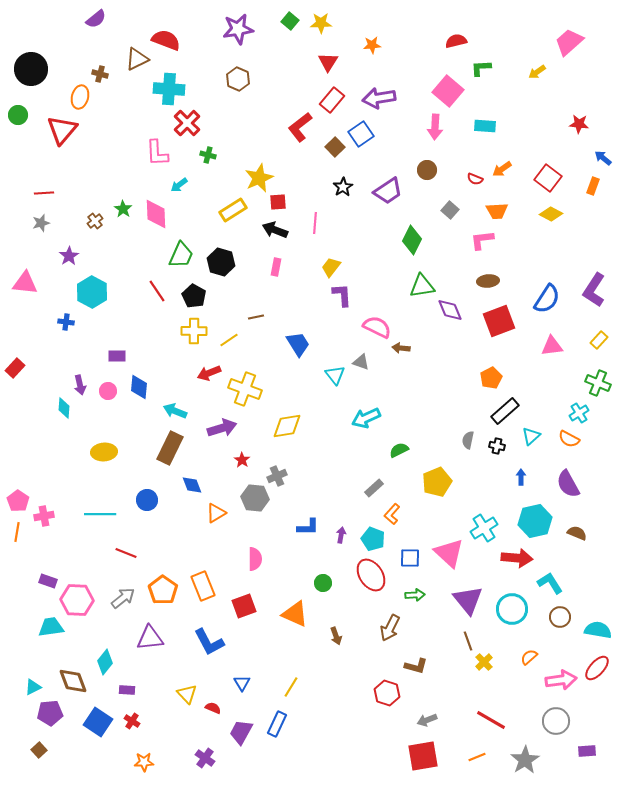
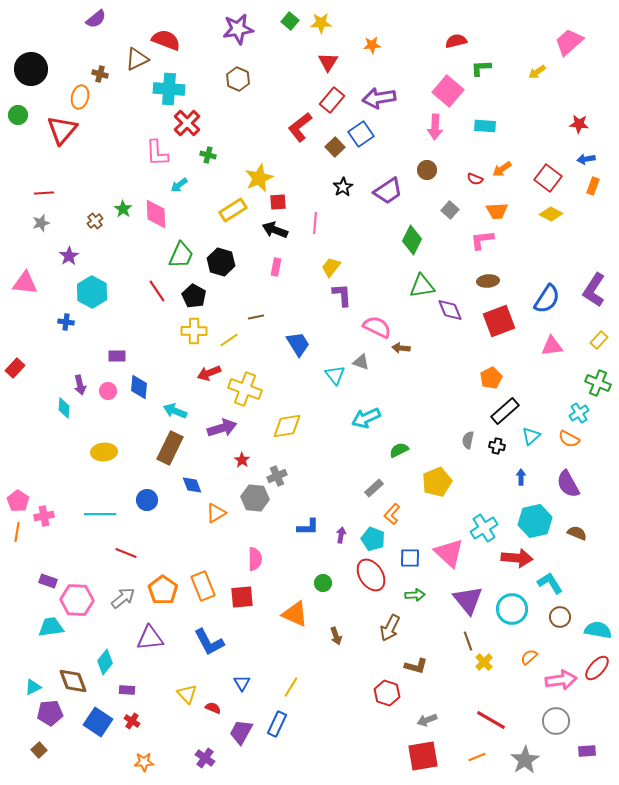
blue arrow at (603, 158): moved 17 px left, 1 px down; rotated 48 degrees counterclockwise
red square at (244, 606): moved 2 px left, 9 px up; rotated 15 degrees clockwise
